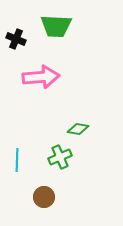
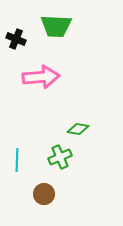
brown circle: moved 3 px up
